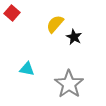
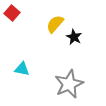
cyan triangle: moved 5 px left
gray star: rotated 12 degrees clockwise
